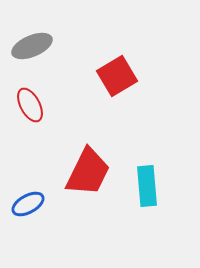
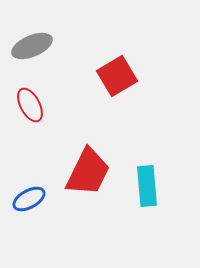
blue ellipse: moved 1 px right, 5 px up
